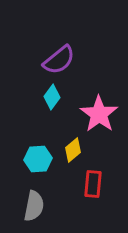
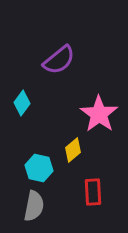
cyan diamond: moved 30 px left, 6 px down
cyan hexagon: moved 1 px right, 9 px down; rotated 16 degrees clockwise
red rectangle: moved 8 px down; rotated 8 degrees counterclockwise
